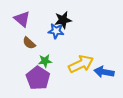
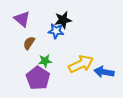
brown semicircle: rotated 80 degrees clockwise
